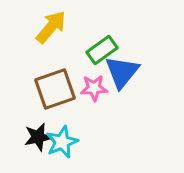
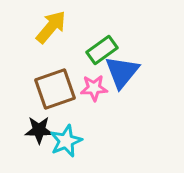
black star: moved 1 px right, 7 px up; rotated 12 degrees clockwise
cyan star: moved 4 px right, 1 px up
